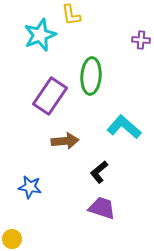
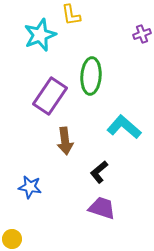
purple cross: moved 1 px right, 6 px up; rotated 24 degrees counterclockwise
brown arrow: rotated 88 degrees clockwise
